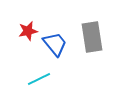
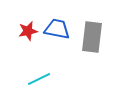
gray rectangle: rotated 16 degrees clockwise
blue trapezoid: moved 2 px right, 15 px up; rotated 40 degrees counterclockwise
